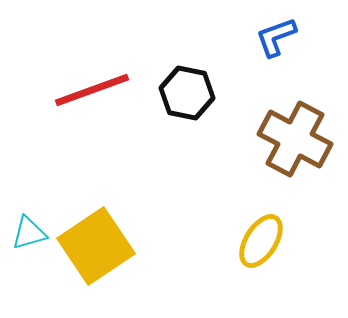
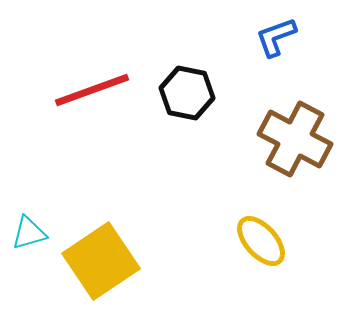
yellow ellipse: rotated 74 degrees counterclockwise
yellow square: moved 5 px right, 15 px down
